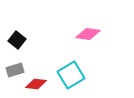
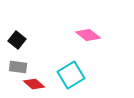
pink diamond: moved 1 px down; rotated 30 degrees clockwise
gray rectangle: moved 3 px right, 3 px up; rotated 24 degrees clockwise
red diamond: moved 2 px left; rotated 35 degrees clockwise
